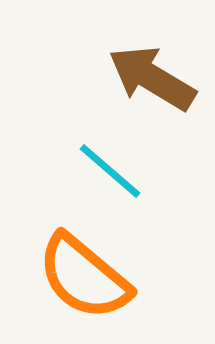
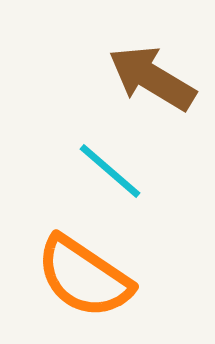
orange semicircle: rotated 6 degrees counterclockwise
